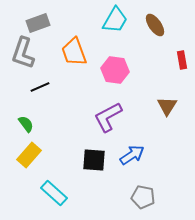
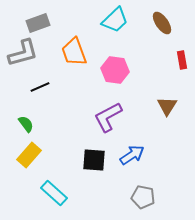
cyan trapezoid: rotated 16 degrees clockwise
brown ellipse: moved 7 px right, 2 px up
gray L-shape: rotated 124 degrees counterclockwise
